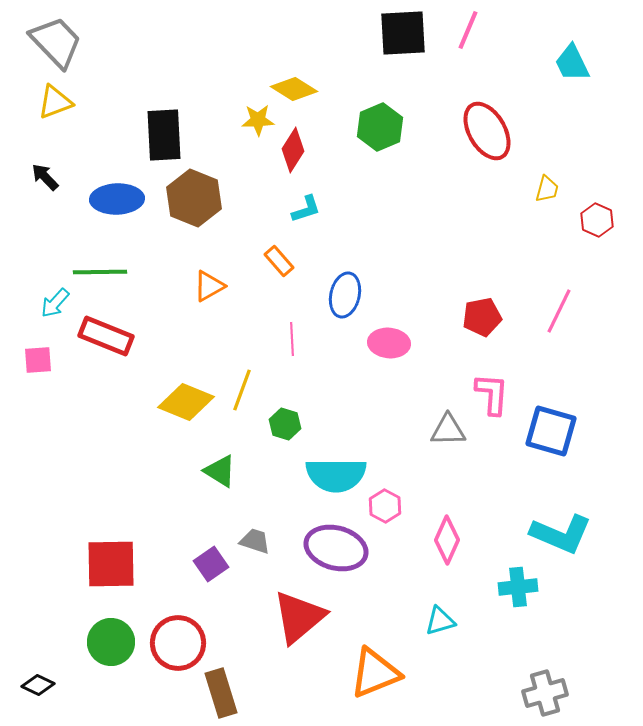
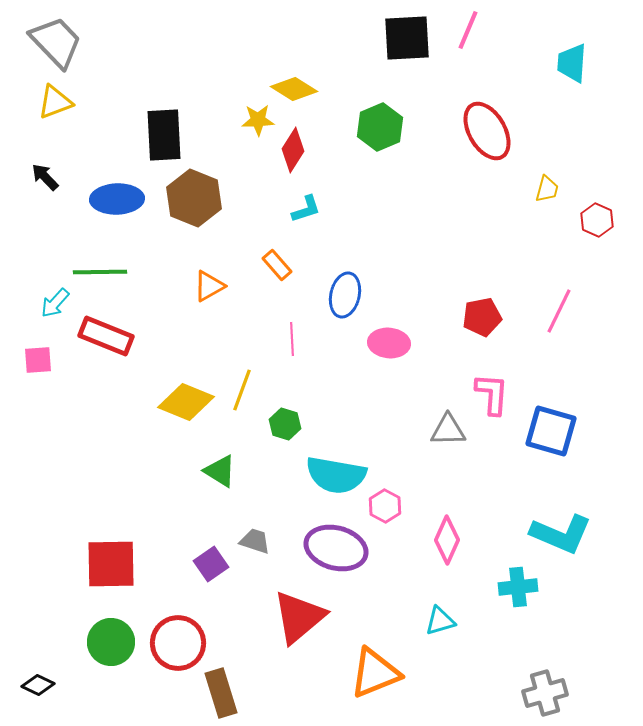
black square at (403, 33): moved 4 px right, 5 px down
cyan trapezoid at (572, 63): rotated 30 degrees clockwise
orange rectangle at (279, 261): moved 2 px left, 4 px down
cyan semicircle at (336, 475): rotated 10 degrees clockwise
